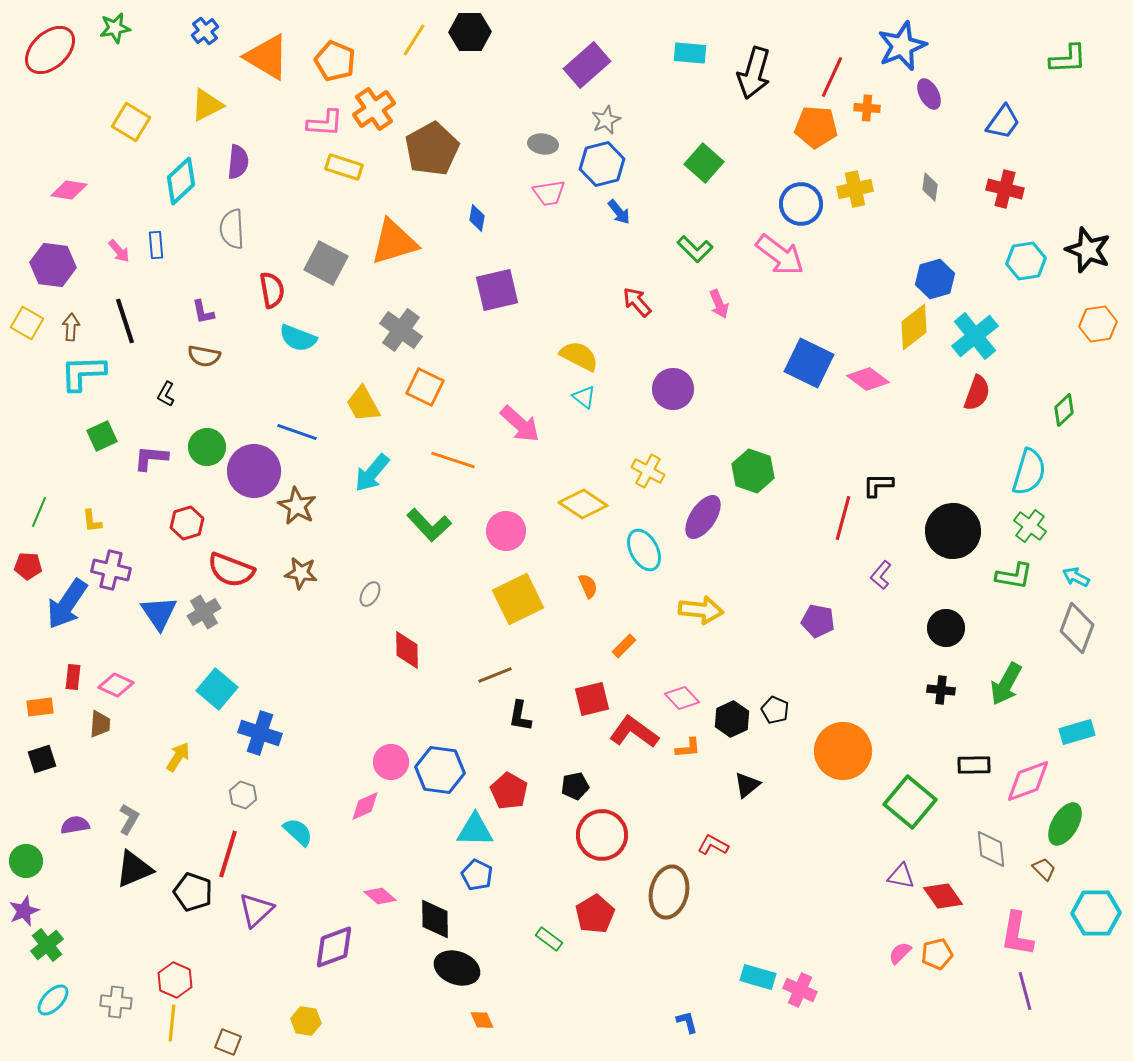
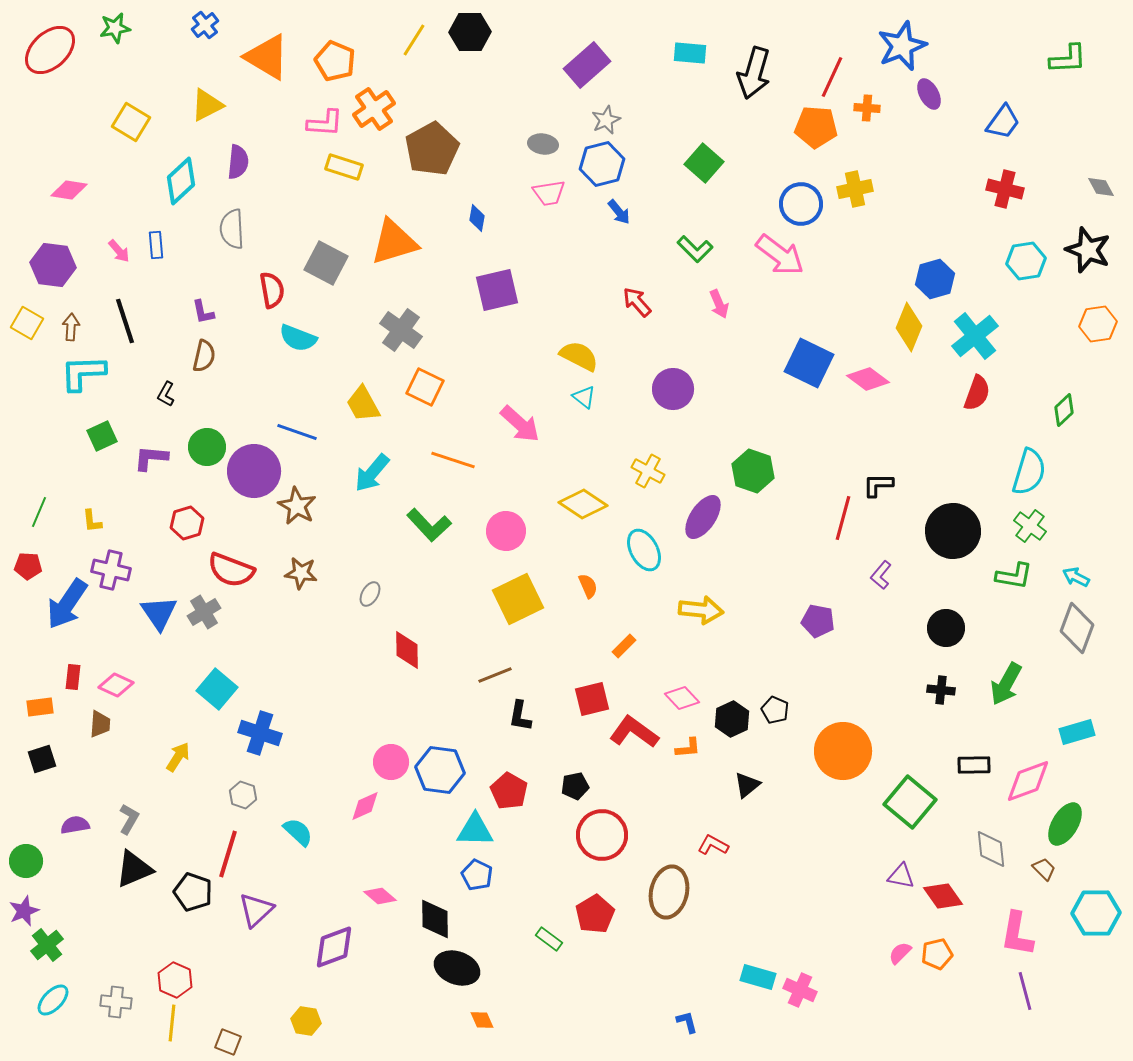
blue cross at (205, 31): moved 6 px up
gray diamond at (930, 187): moved 171 px right; rotated 36 degrees counterclockwise
yellow diamond at (914, 327): moved 5 px left; rotated 30 degrees counterclockwise
brown semicircle at (204, 356): rotated 88 degrees counterclockwise
